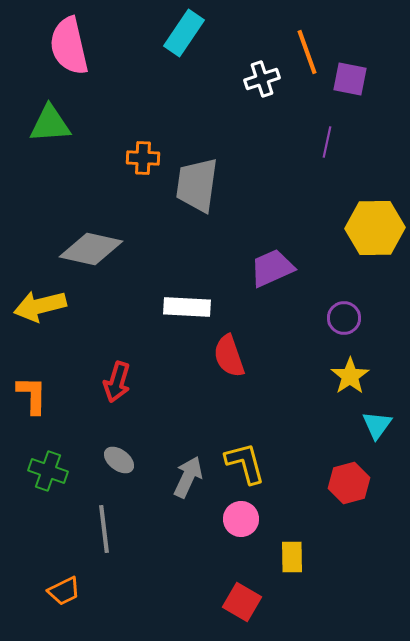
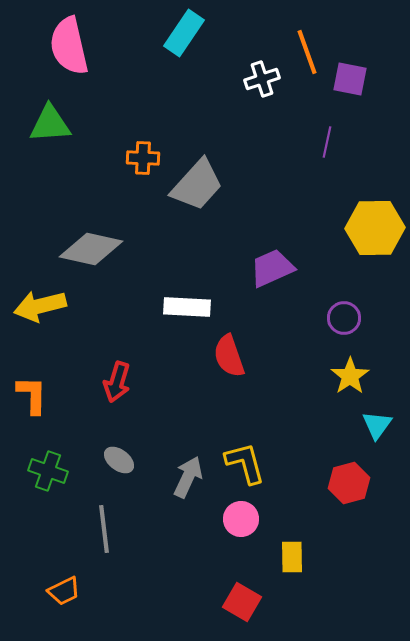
gray trapezoid: rotated 146 degrees counterclockwise
